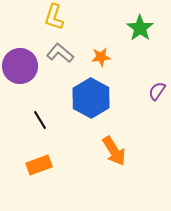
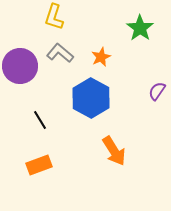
orange star: rotated 18 degrees counterclockwise
